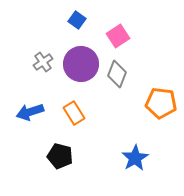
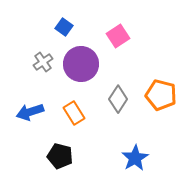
blue square: moved 13 px left, 7 px down
gray diamond: moved 1 px right, 25 px down; rotated 12 degrees clockwise
orange pentagon: moved 8 px up; rotated 8 degrees clockwise
